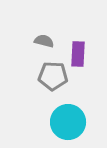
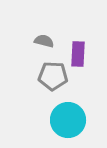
cyan circle: moved 2 px up
